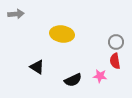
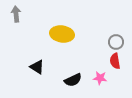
gray arrow: rotated 91 degrees counterclockwise
pink star: moved 2 px down
